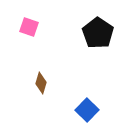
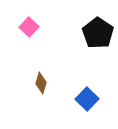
pink square: rotated 24 degrees clockwise
blue square: moved 11 px up
